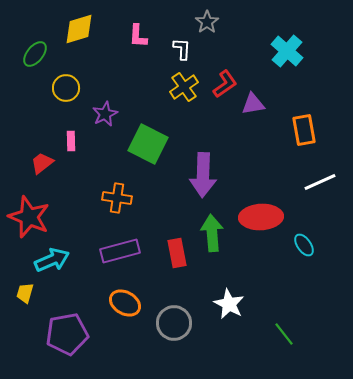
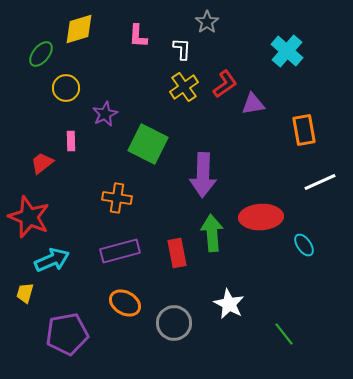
green ellipse: moved 6 px right
